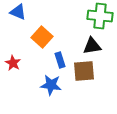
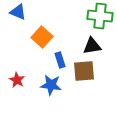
red star: moved 4 px right, 17 px down
